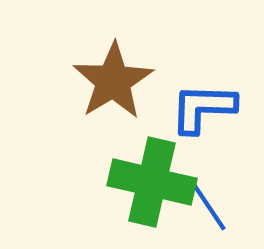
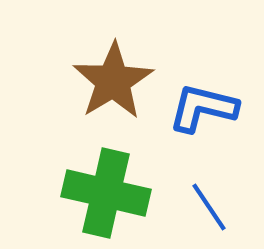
blue L-shape: rotated 12 degrees clockwise
green cross: moved 46 px left, 11 px down
